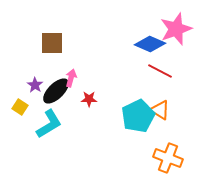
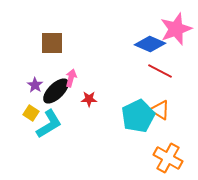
yellow square: moved 11 px right, 6 px down
orange cross: rotated 8 degrees clockwise
